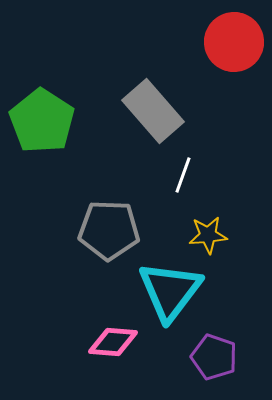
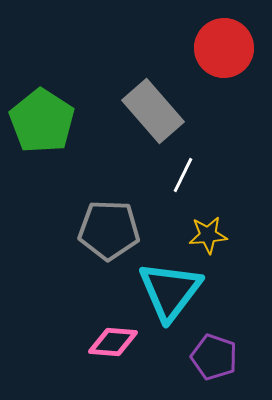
red circle: moved 10 px left, 6 px down
white line: rotated 6 degrees clockwise
